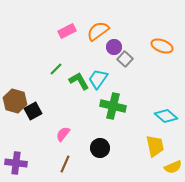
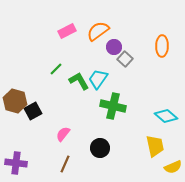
orange ellipse: rotated 70 degrees clockwise
